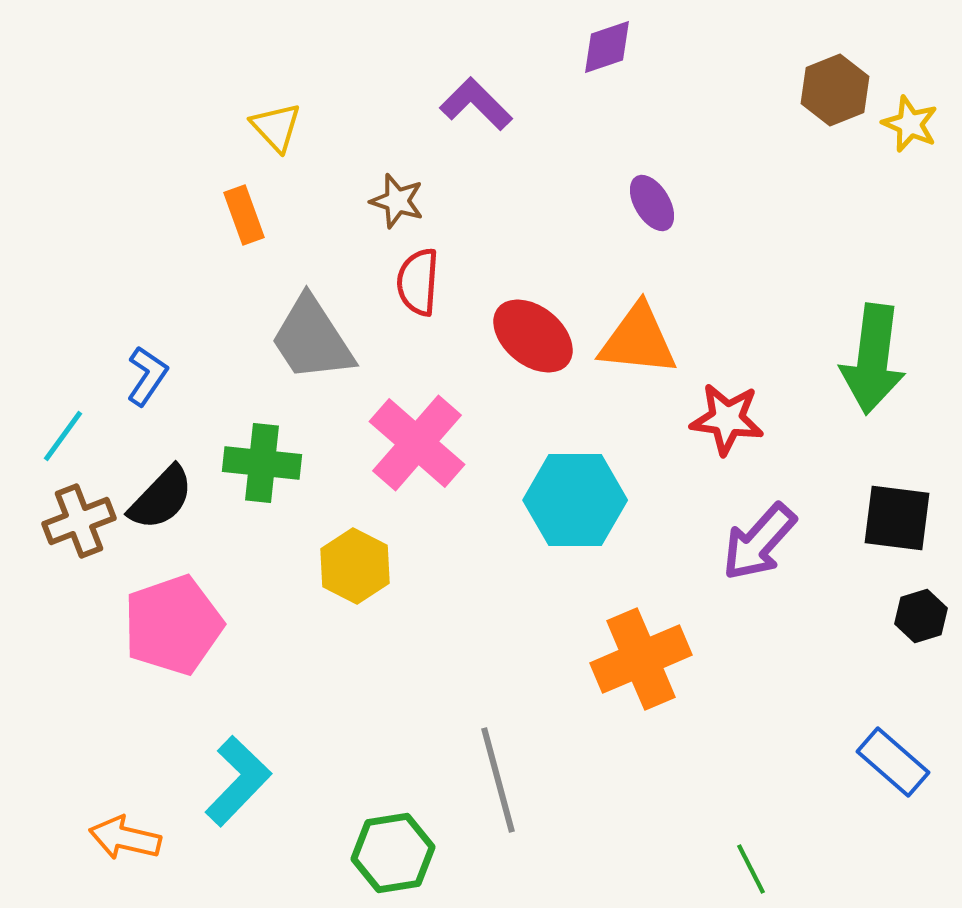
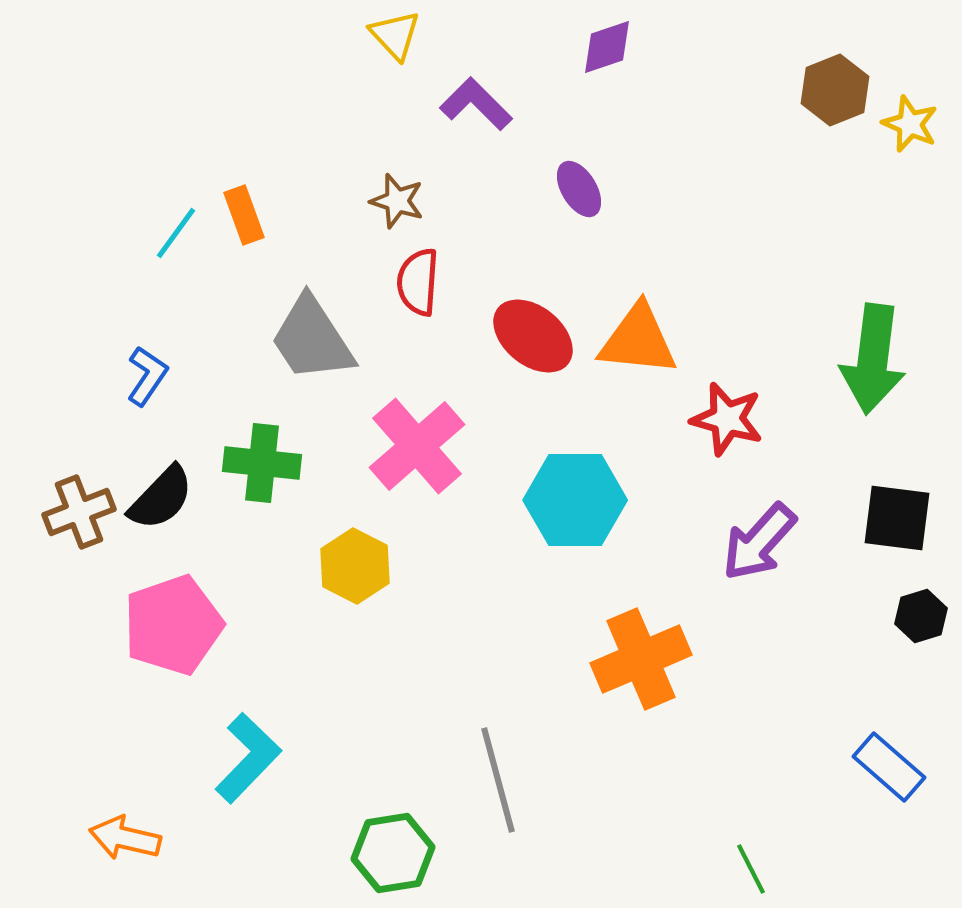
yellow triangle: moved 119 px right, 92 px up
purple ellipse: moved 73 px left, 14 px up
red star: rotated 8 degrees clockwise
cyan line: moved 113 px right, 203 px up
pink cross: moved 3 px down; rotated 8 degrees clockwise
brown cross: moved 9 px up
blue rectangle: moved 4 px left, 5 px down
cyan L-shape: moved 10 px right, 23 px up
